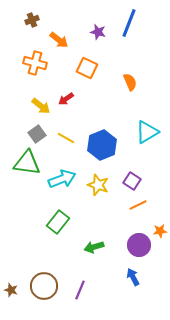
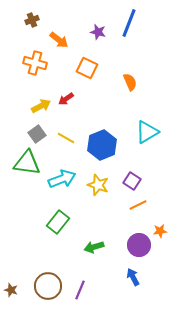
yellow arrow: rotated 66 degrees counterclockwise
brown circle: moved 4 px right
